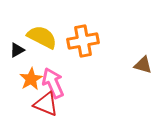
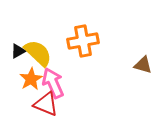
yellow semicircle: moved 4 px left, 16 px down; rotated 16 degrees clockwise
black triangle: moved 1 px right, 1 px down
